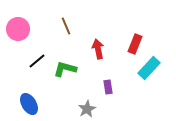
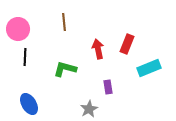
brown line: moved 2 px left, 4 px up; rotated 18 degrees clockwise
red rectangle: moved 8 px left
black line: moved 12 px left, 4 px up; rotated 48 degrees counterclockwise
cyan rectangle: rotated 25 degrees clockwise
gray star: moved 2 px right
